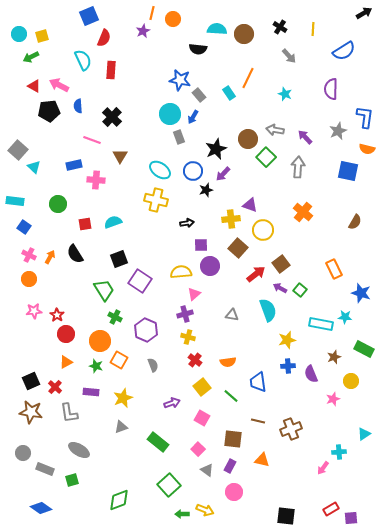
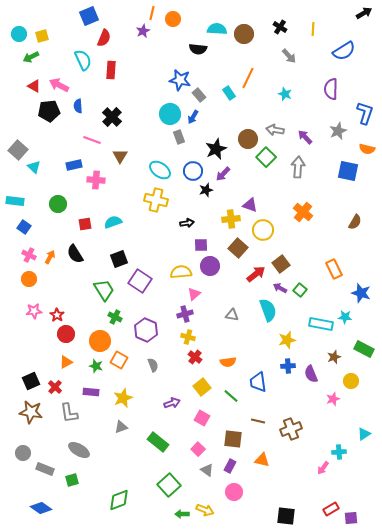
blue L-shape at (365, 117): moved 4 px up; rotated 10 degrees clockwise
red cross at (195, 360): moved 3 px up
